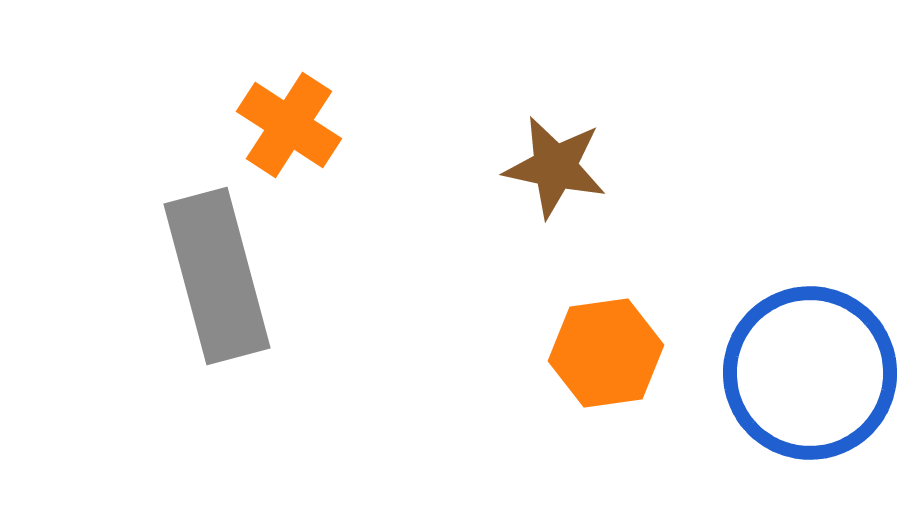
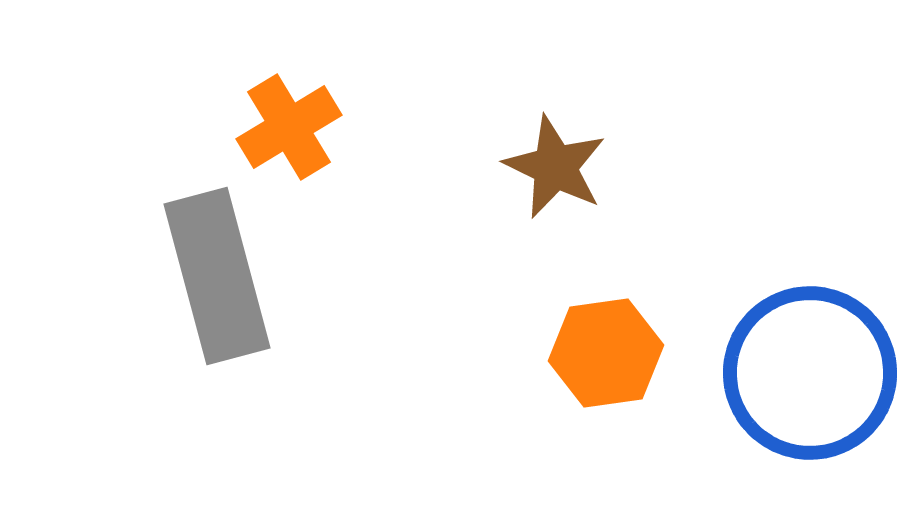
orange cross: moved 2 px down; rotated 26 degrees clockwise
brown star: rotated 14 degrees clockwise
